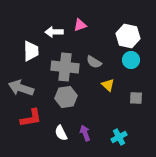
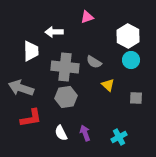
pink triangle: moved 7 px right, 8 px up
white hexagon: rotated 15 degrees clockwise
